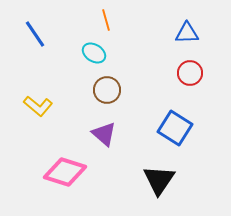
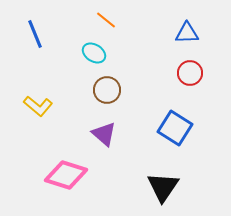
orange line: rotated 35 degrees counterclockwise
blue line: rotated 12 degrees clockwise
pink diamond: moved 1 px right, 3 px down
black triangle: moved 4 px right, 7 px down
